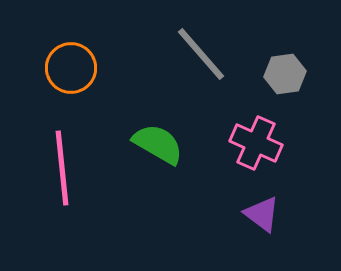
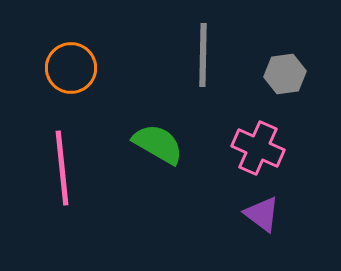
gray line: moved 2 px right, 1 px down; rotated 42 degrees clockwise
pink cross: moved 2 px right, 5 px down
